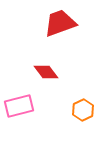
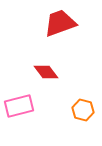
orange hexagon: rotated 20 degrees counterclockwise
